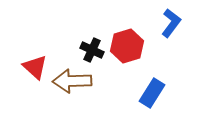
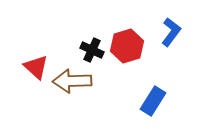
blue L-shape: moved 9 px down
red triangle: moved 1 px right
blue rectangle: moved 1 px right, 8 px down
